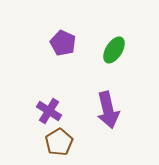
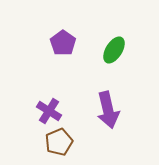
purple pentagon: rotated 10 degrees clockwise
brown pentagon: rotated 8 degrees clockwise
